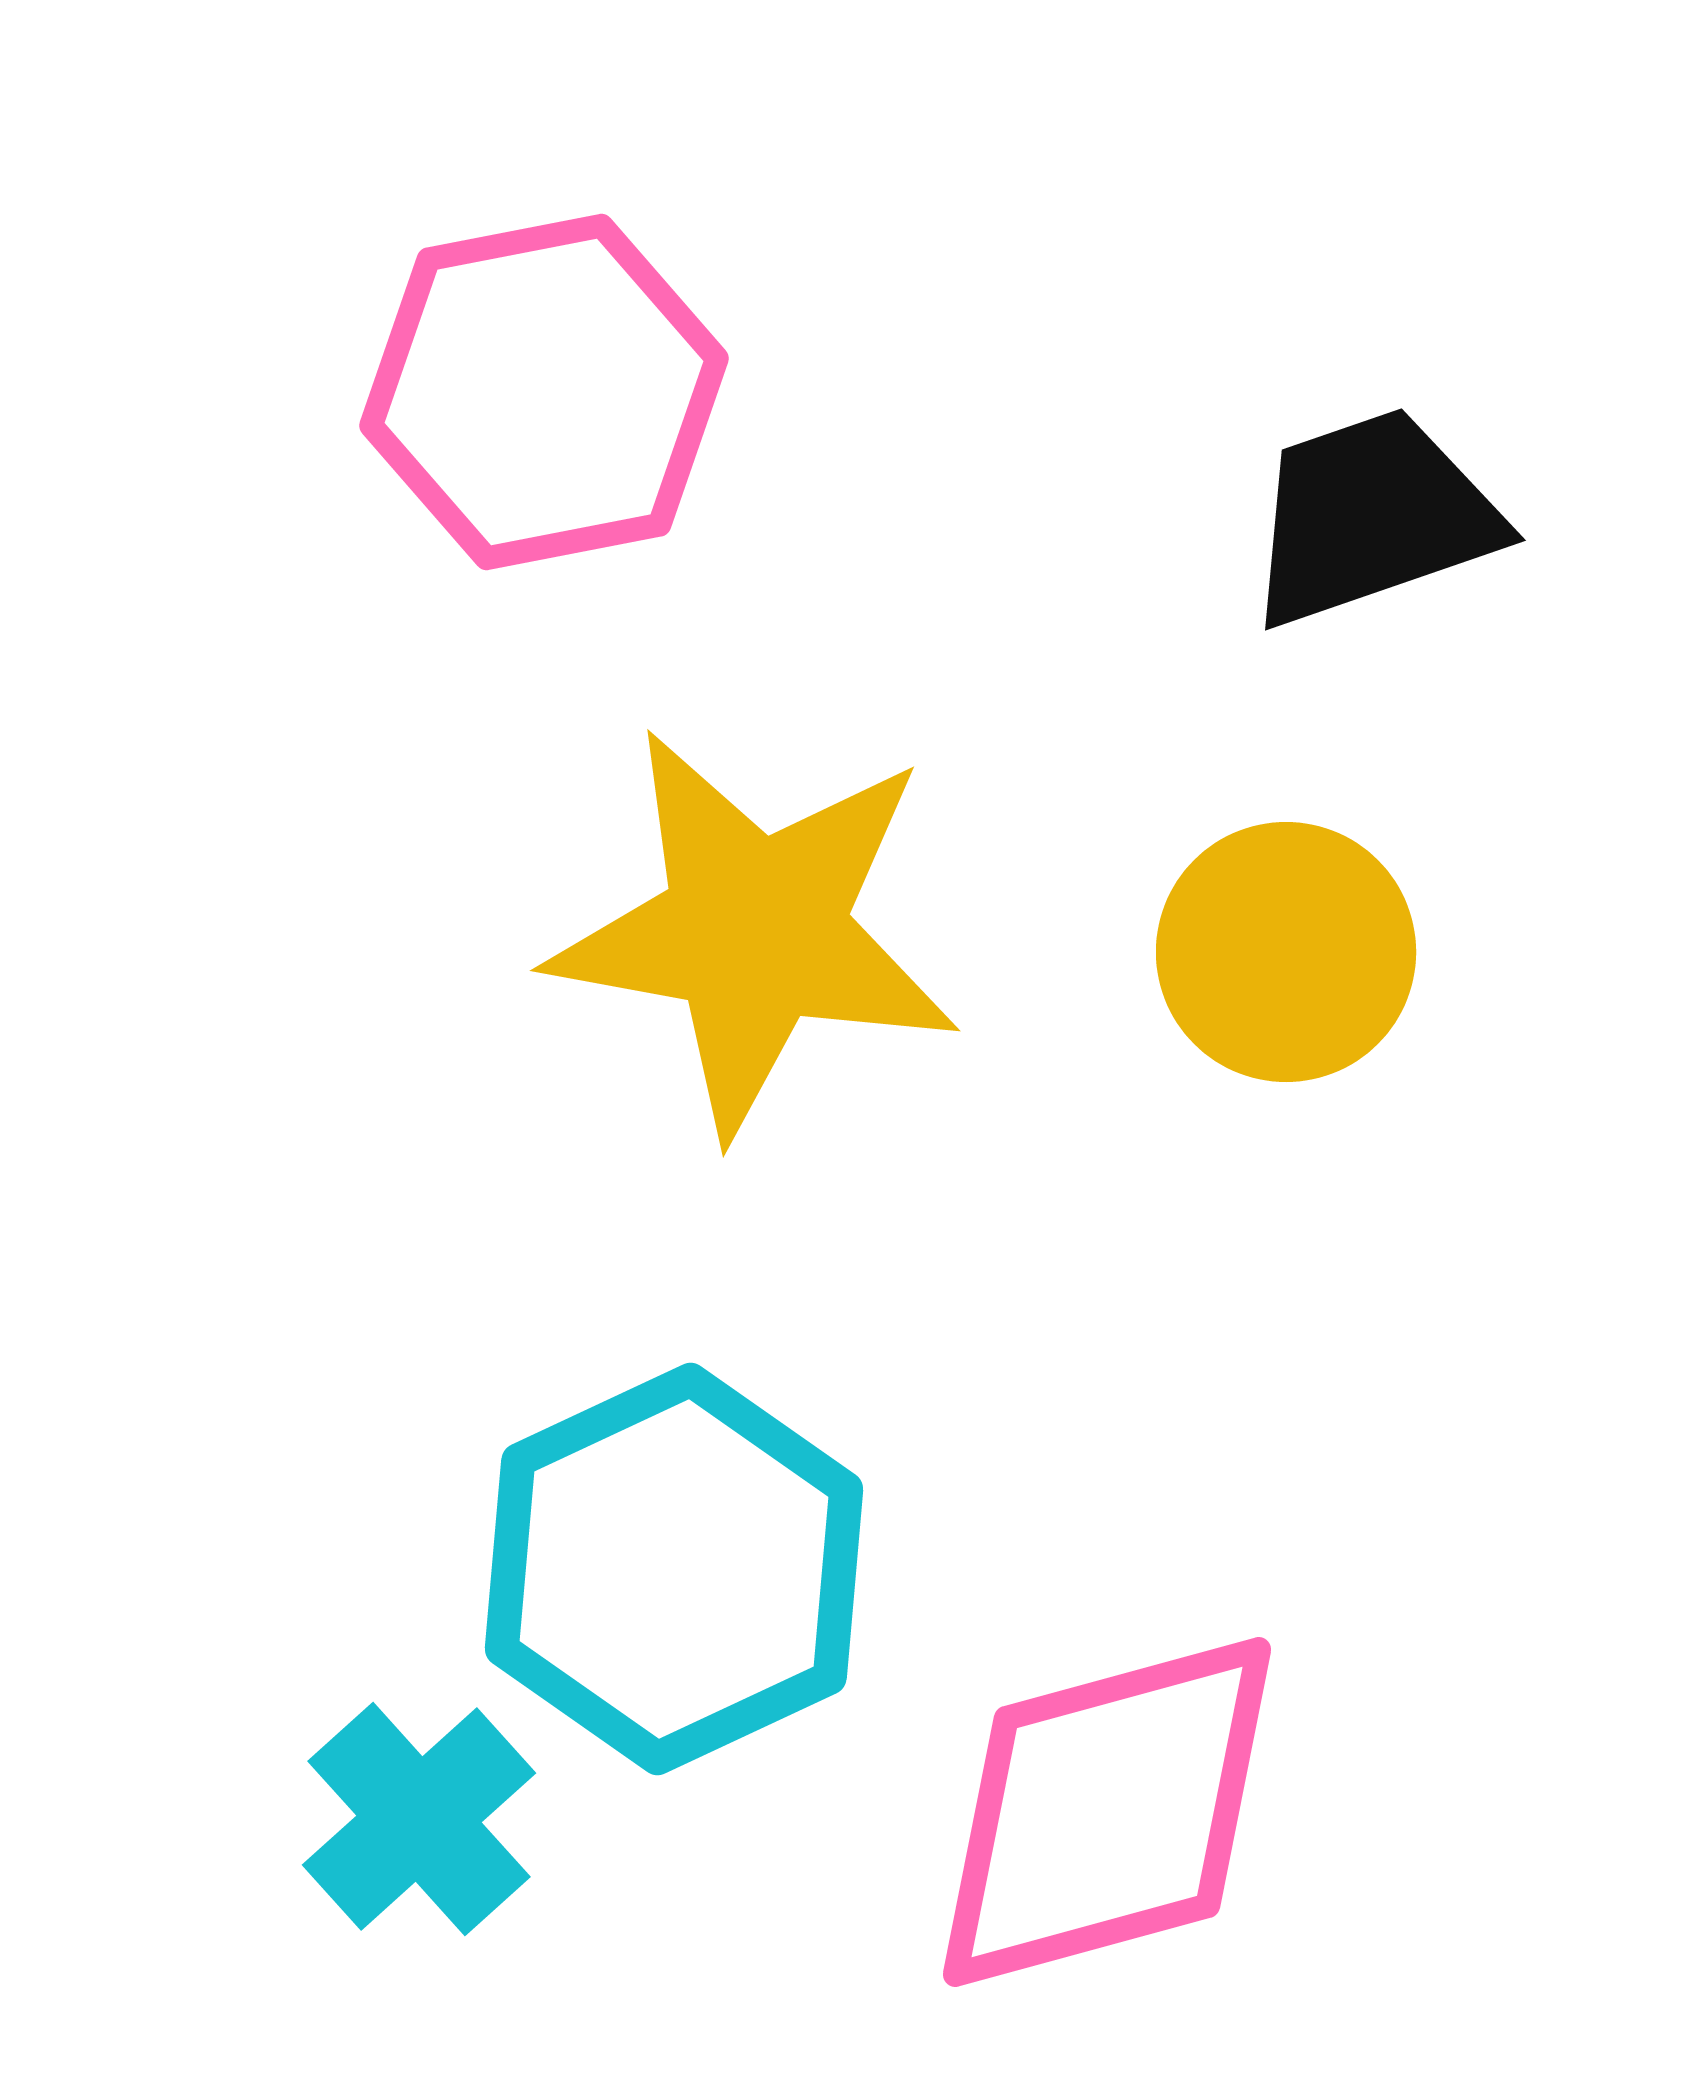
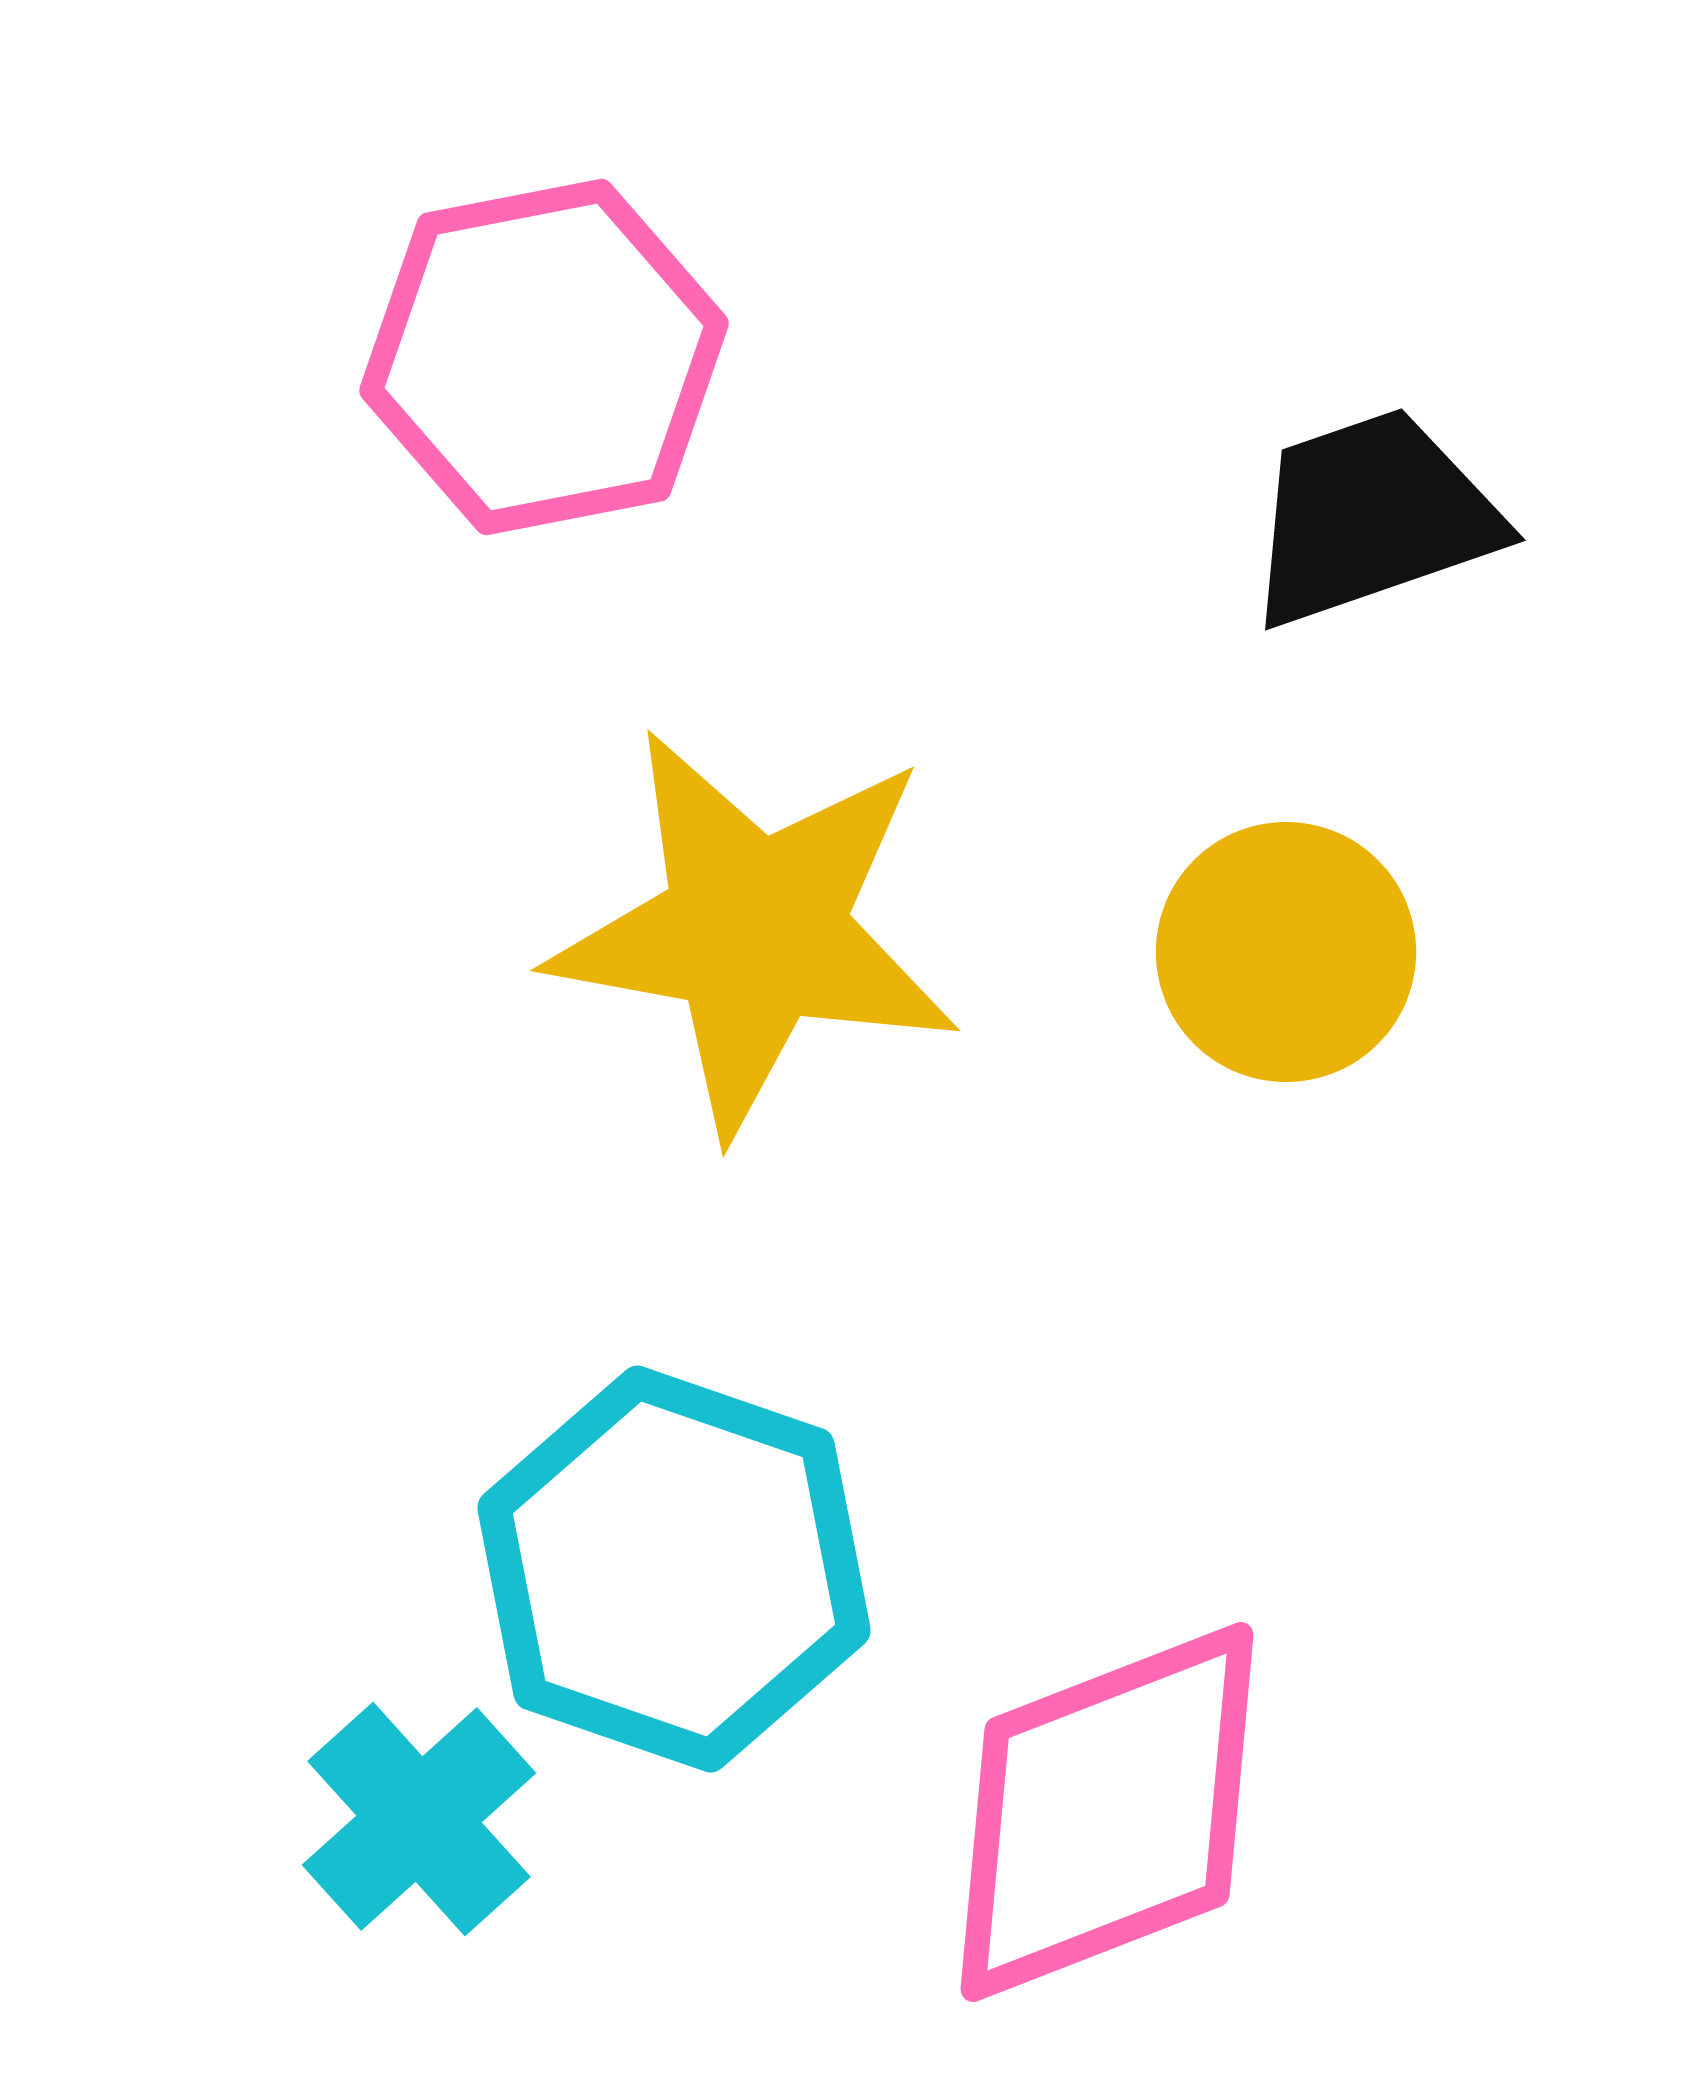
pink hexagon: moved 35 px up
cyan hexagon: rotated 16 degrees counterclockwise
pink diamond: rotated 6 degrees counterclockwise
